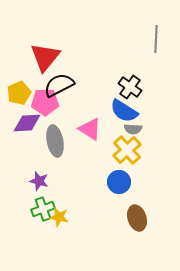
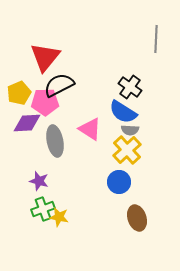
blue semicircle: moved 1 px left, 1 px down
gray semicircle: moved 3 px left, 1 px down
